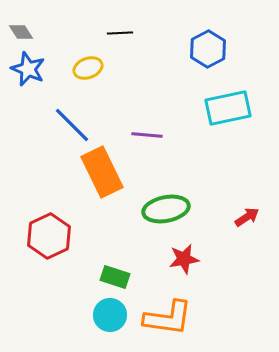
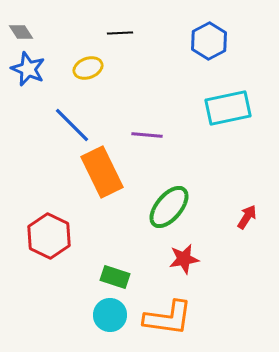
blue hexagon: moved 1 px right, 8 px up
green ellipse: moved 3 px right, 2 px up; rotated 39 degrees counterclockwise
red arrow: rotated 25 degrees counterclockwise
red hexagon: rotated 9 degrees counterclockwise
